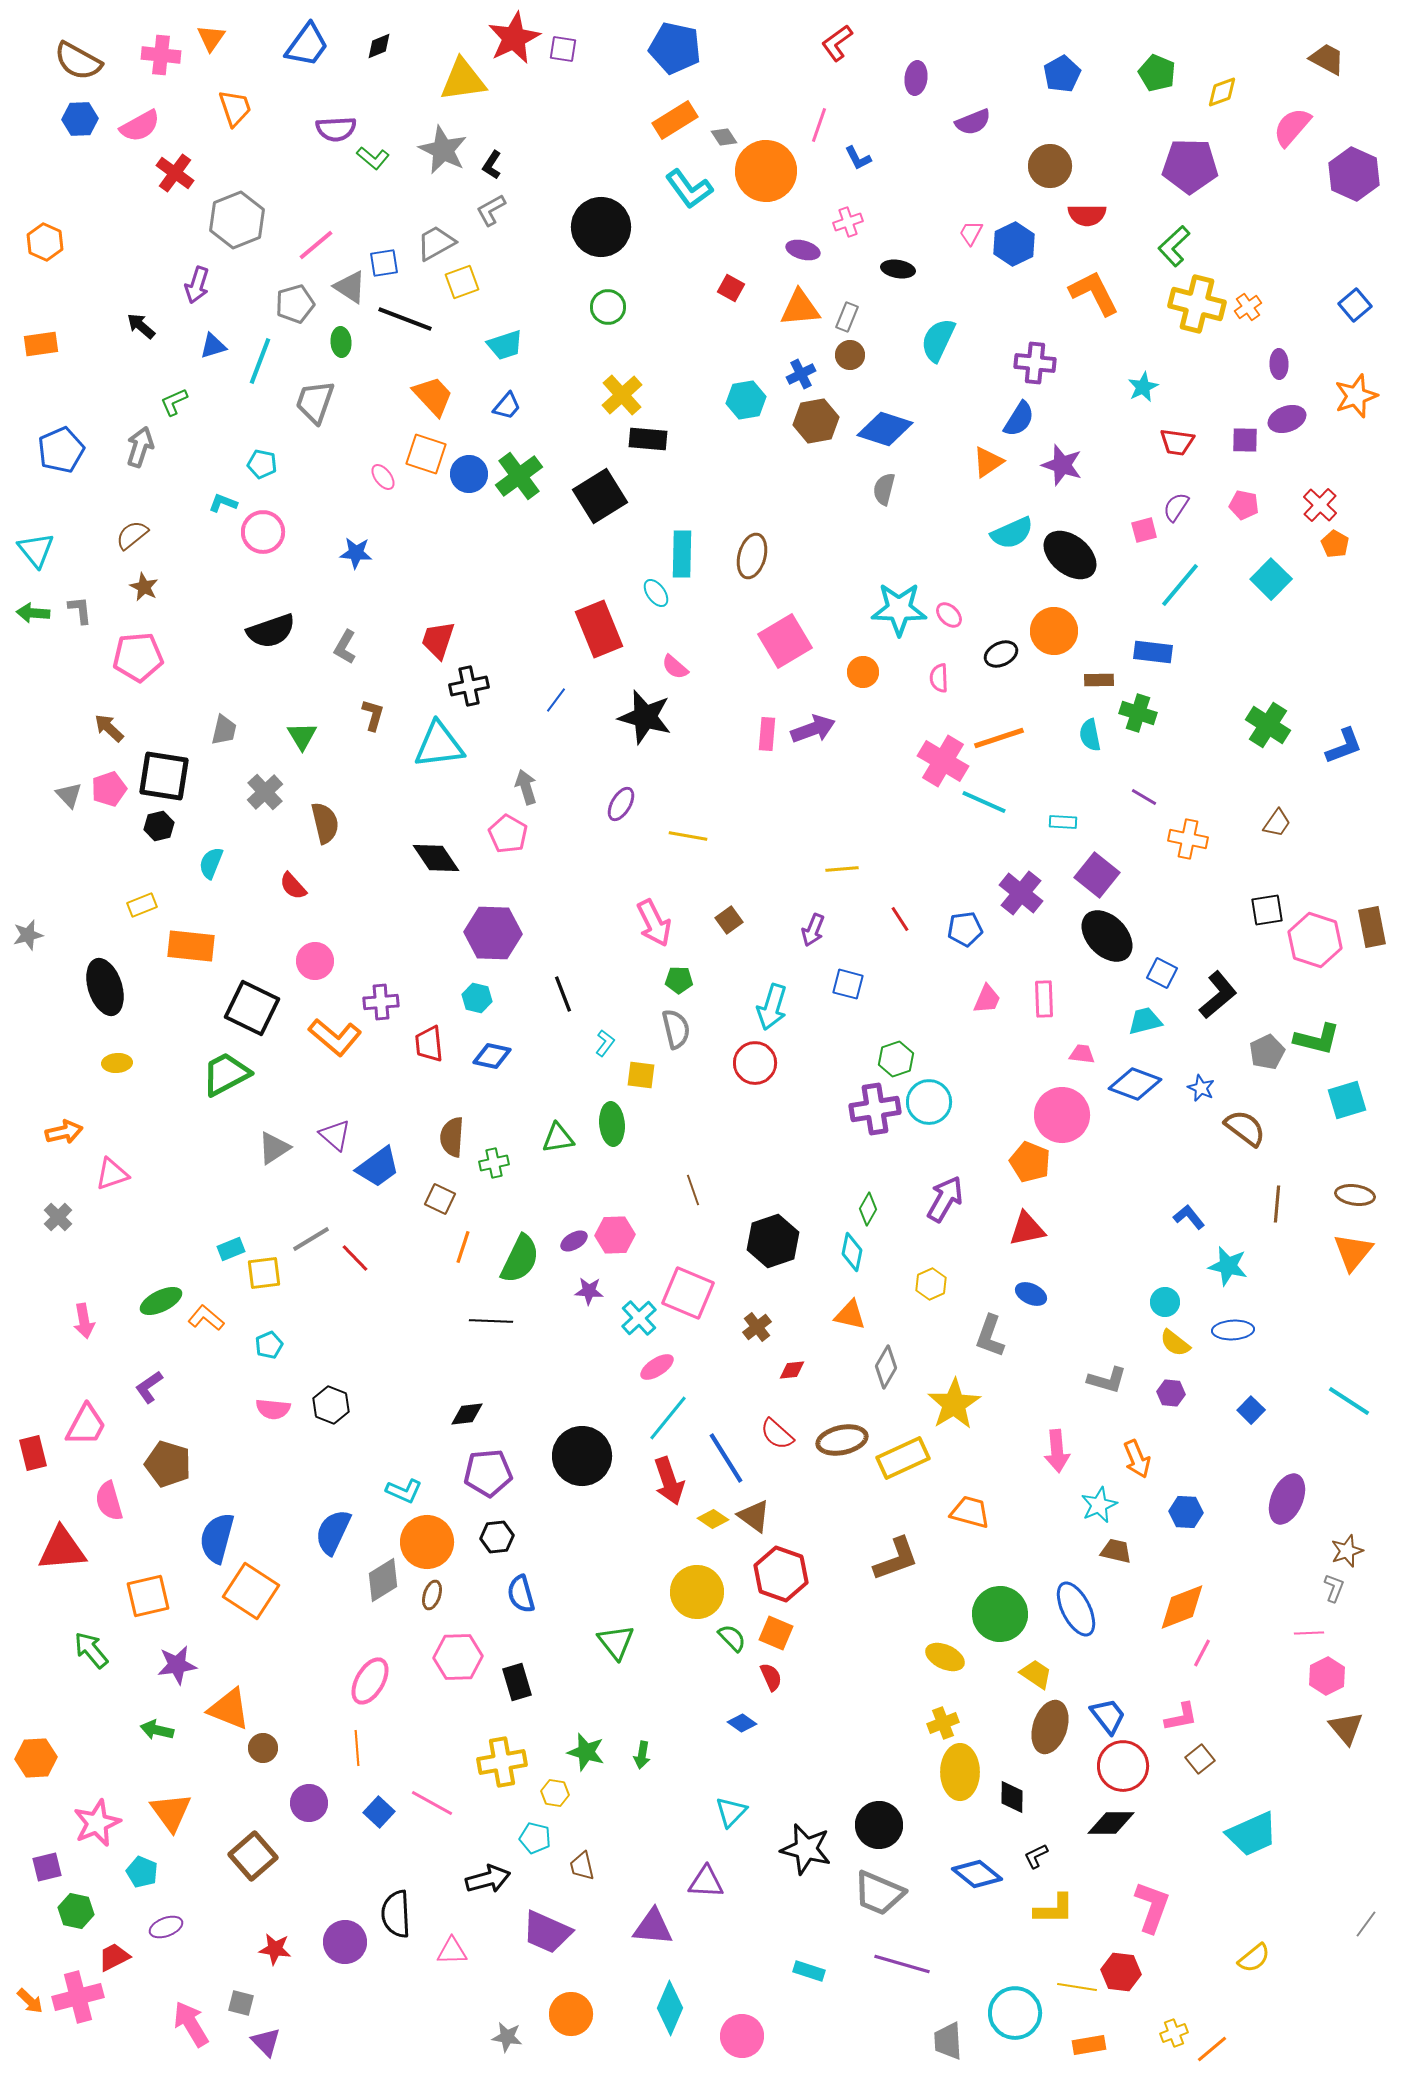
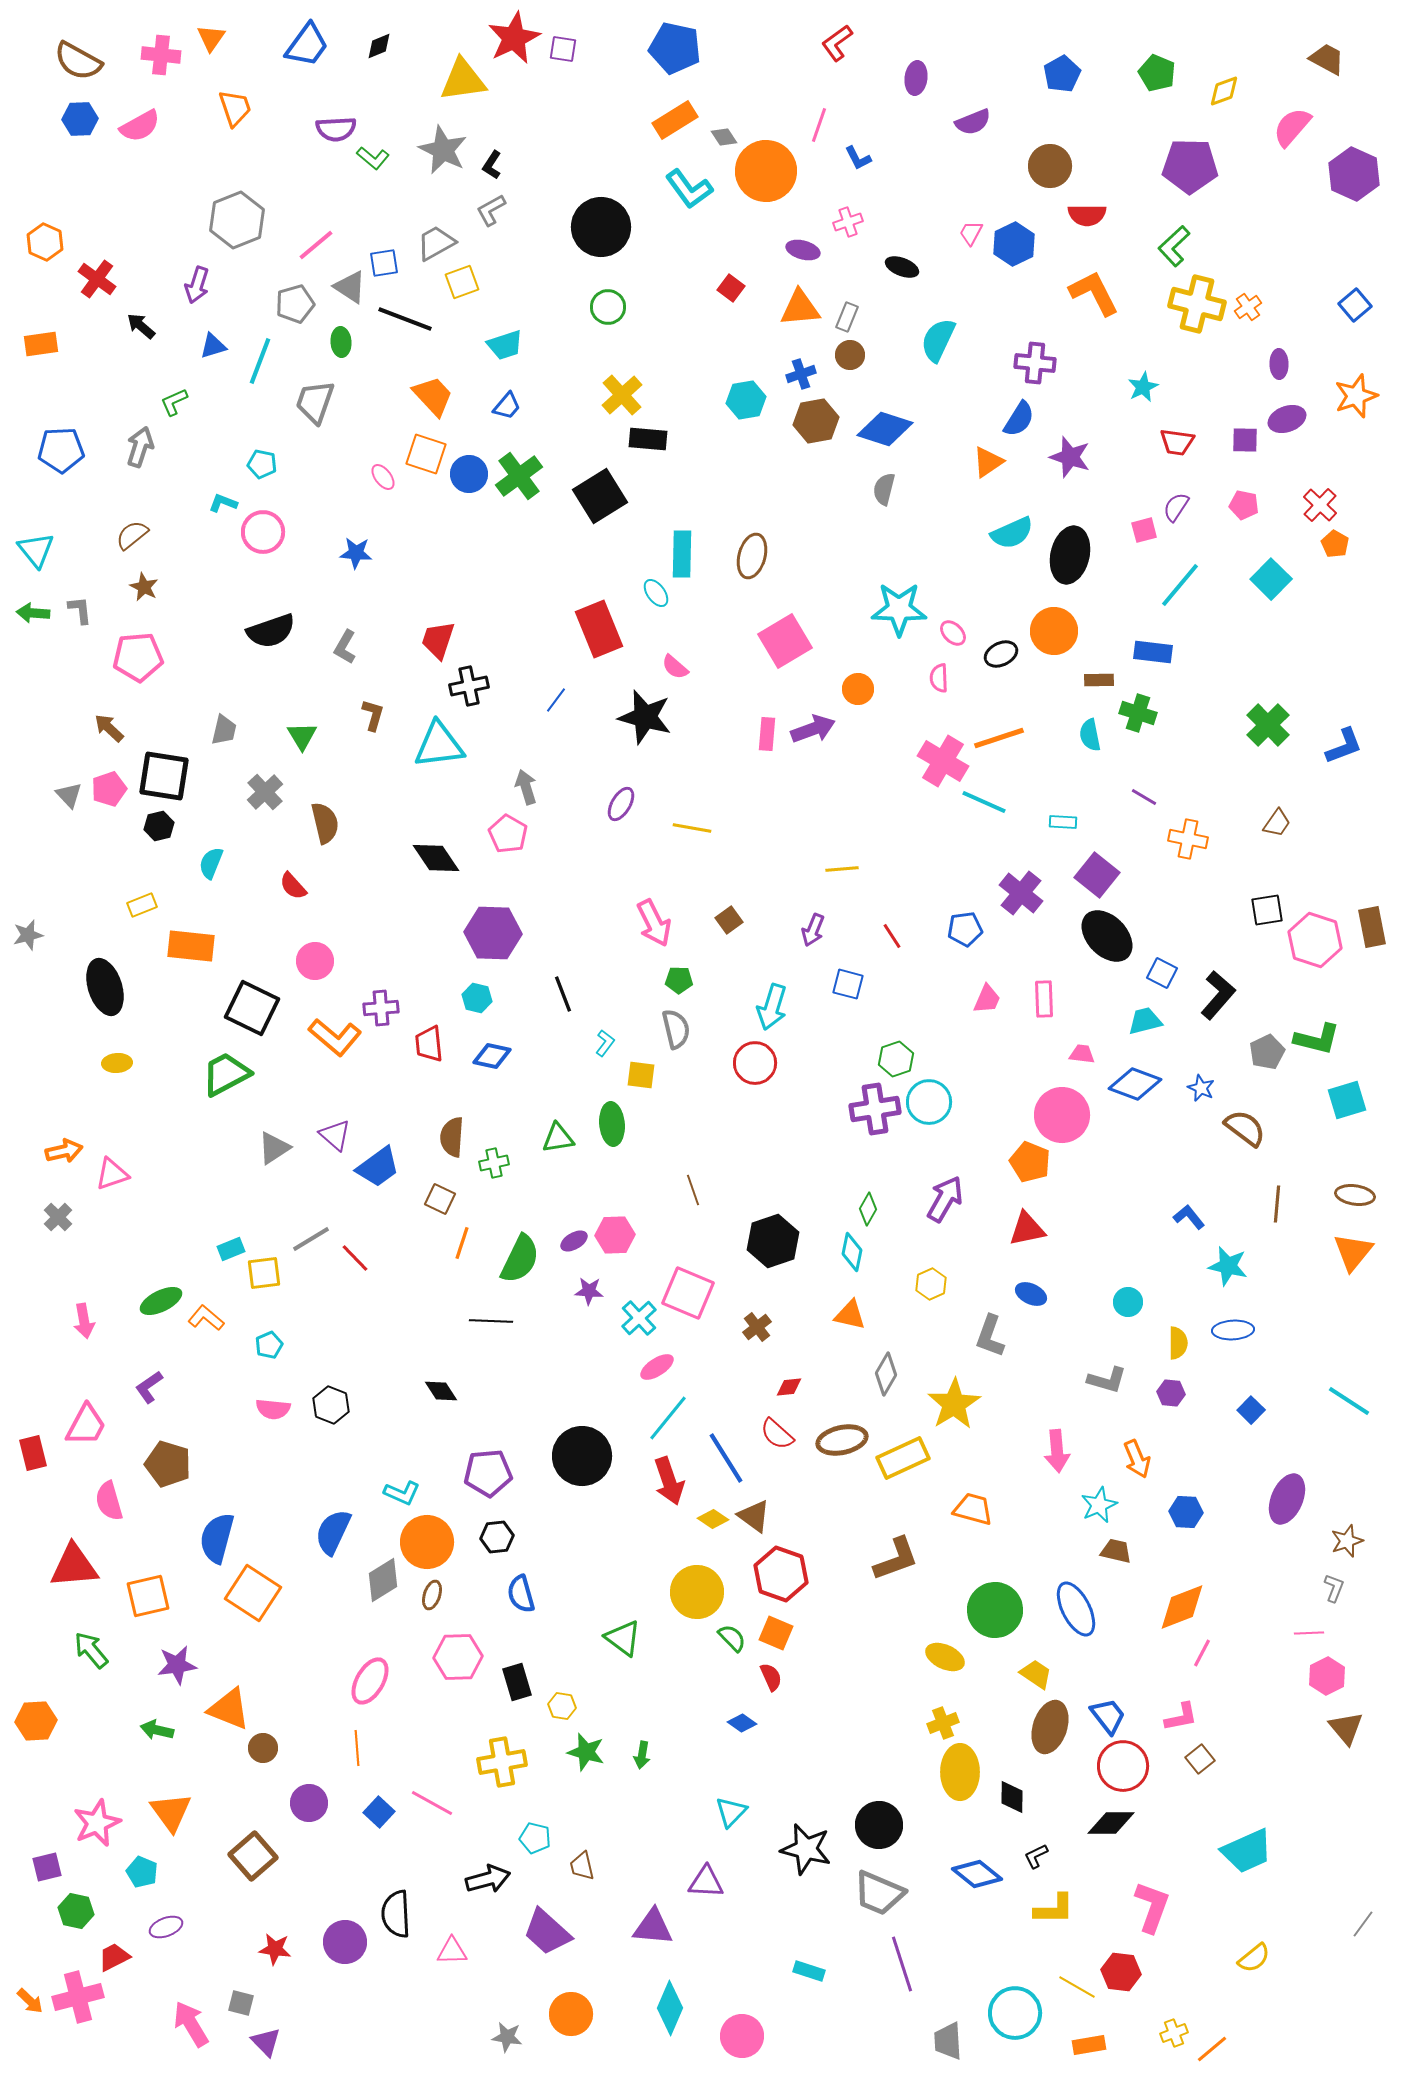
yellow diamond at (1222, 92): moved 2 px right, 1 px up
red cross at (175, 173): moved 78 px left, 106 px down
black ellipse at (898, 269): moved 4 px right, 2 px up; rotated 12 degrees clockwise
red square at (731, 288): rotated 8 degrees clockwise
blue cross at (801, 374): rotated 8 degrees clockwise
blue pentagon at (61, 450): rotated 21 degrees clockwise
purple star at (1062, 465): moved 8 px right, 8 px up
black ellipse at (1070, 555): rotated 64 degrees clockwise
pink ellipse at (949, 615): moved 4 px right, 18 px down
orange circle at (863, 672): moved 5 px left, 17 px down
green cross at (1268, 725): rotated 12 degrees clockwise
yellow line at (688, 836): moved 4 px right, 8 px up
red line at (900, 919): moved 8 px left, 17 px down
black L-shape at (1218, 995): rotated 9 degrees counterclockwise
purple cross at (381, 1002): moved 6 px down
orange arrow at (64, 1132): moved 19 px down
orange line at (463, 1247): moved 1 px left, 4 px up
cyan circle at (1165, 1302): moved 37 px left
yellow semicircle at (1175, 1343): moved 3 px right; rotated 128 degrees counterclockwise
gray diamond at (886, 1367): moved 7 px down
red diamond at (792, 1370): moved 3 px left, 17 px down
black diamond at (467, 1414): moved 26 px left, 23 px up; rotated 64 degrees clockwise
cyan L-shape at (404, 1491): moved 2 px left, 2 px down
orange trapezoid at (970, 1512): moved 3 px right, 3 px up
red triangle at (62, 1549): moved 12 px right, 17 px down
brown star at (1347, 1551): moved 10 px up
orange square at (251, 1591): moved 2 px right, 2 px down
green circle at (1000, 1614): moved 5 px left, 4 px up
green triangle at (616, 1642): moved 7 px right, 4 px up; rotated 15 degrees counterclockwise
orange hexagon at (36, 1758): moved 37 px up
yellow hexagon at (555, 1793): moved 7 px right, 87 px up
cyan trapezoid at (1252, 1834): moved 5 px left, 17 px down
gray line at (1366, 1924): moved 3 px left
purple trapezoid at (547, 1932): rotated 18 degrees clockwise
purple line at (902, 1964): rotated 56 degrees clockwise
yellow line at (1077, 1987): rotated 21 degrees clockwise
